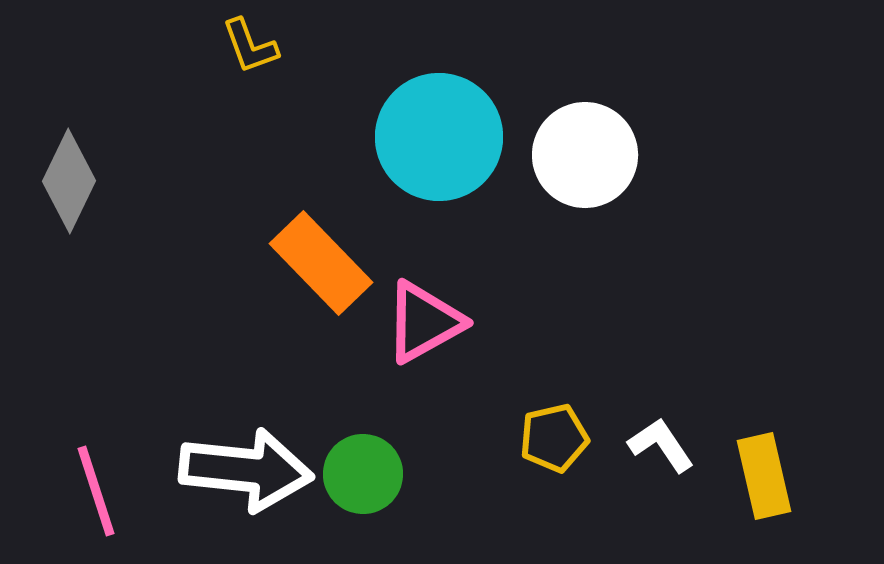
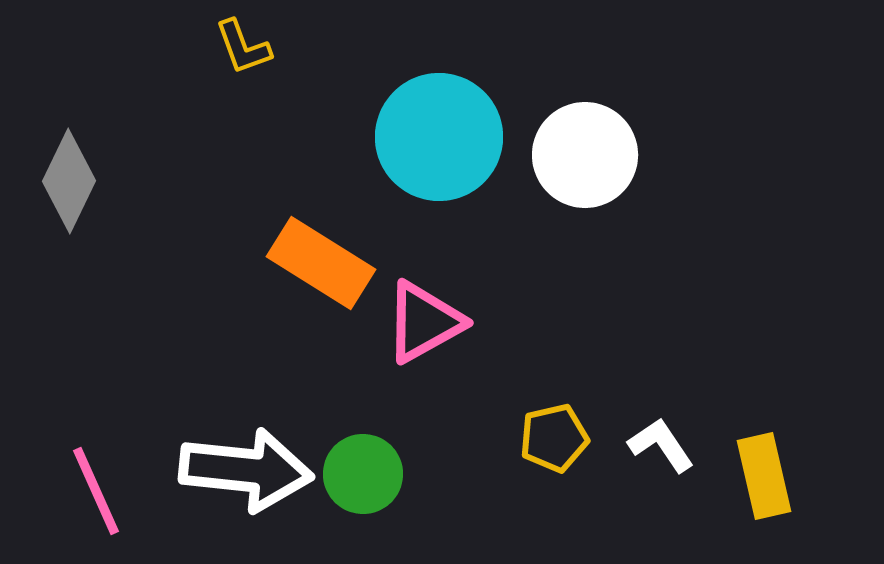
yellow L-shape: moved 7 px left, 1 px down
orange rectangle: rotated 14 degrees counterclockwise
pink line: rotated 6 degrees counterclockwise
